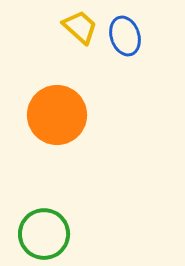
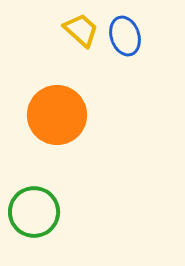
yellow trapezoid: moved 1 px right, 3 px down
green circle: moved 10 px left, 22 px up
